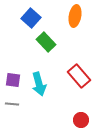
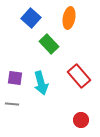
orange ellipse: moved 6 px left, 2 px down
green rectangle: moved 3 px right, 2 px down
purple square: moved 2 px right, 2 px up
cyan arrow: moved 2 px right, 1 px up
